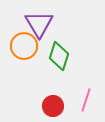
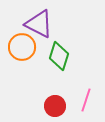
purple triangle: rotated 32 degrees counterclockwise
orange circle: moved 2 px left, 1 px down
red circle: moved 2 px right
